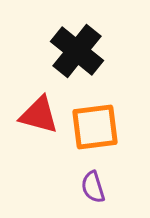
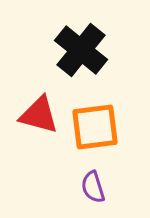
black cross: moved 4 px right, 1 px up
